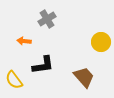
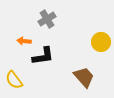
black L-shape: moved 9 px up
